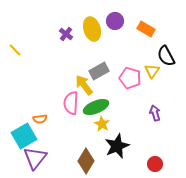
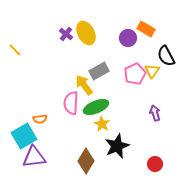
purple circle: moved 13 px right, 17 px down
yellow ellipse: moved 6 px left, 4 px down; rotated 10 degrees counterclockwise
pink pentagon: moved 5 px right, 4 px up; rotated 30 degrees clockwise
purple triangle: moved 1 px left, 1 px up; rotated 45 degrees clockwise
